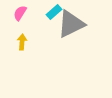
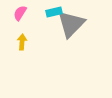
cyan rectangle: rotated 28 degrees clockwise
gray triangle: rotated 20 degrees counterclockwise
